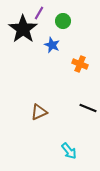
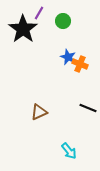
blue star: moved 16 px right, 12 px down
